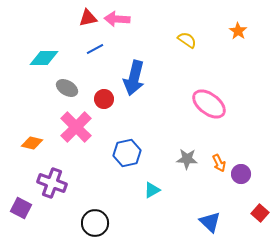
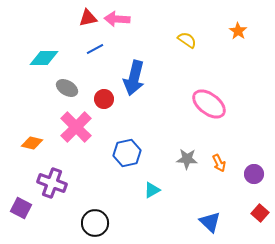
purple circle: moved 13 px right
